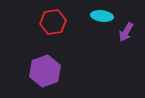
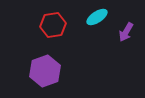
cyan ellipse: moved 5 px left, 1 px down; rotated 40 degrees counterclockwise
red hexagon: moved 3 px down
